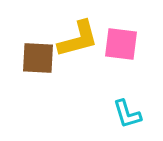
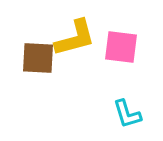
yellow L-shape: moved 3 px left, 1 px up
pink square: moved 3 px down
